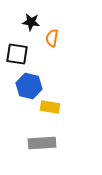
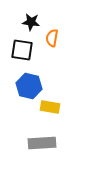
black square: moved 5 px right, 4 px up
